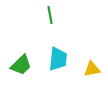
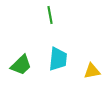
yellow triangle: moved 2 px down
